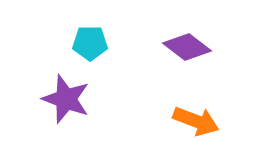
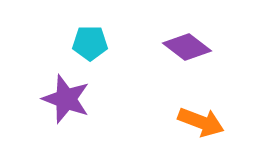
orange arrow: moved 5 px right, 1 px down
